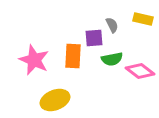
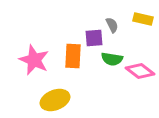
green semicircle: rotated 20 degrees clockwise
